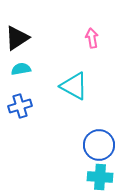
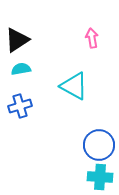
black triangle: moved 2 px down
